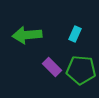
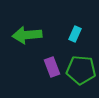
purple rectangle: rotated 24 degrees clockwise
